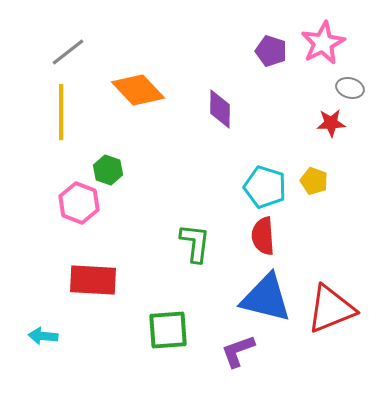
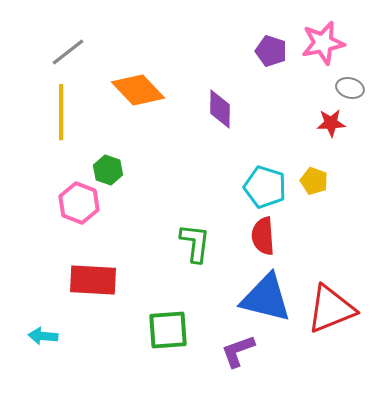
pink star: rotated 15 degrees clockwise
